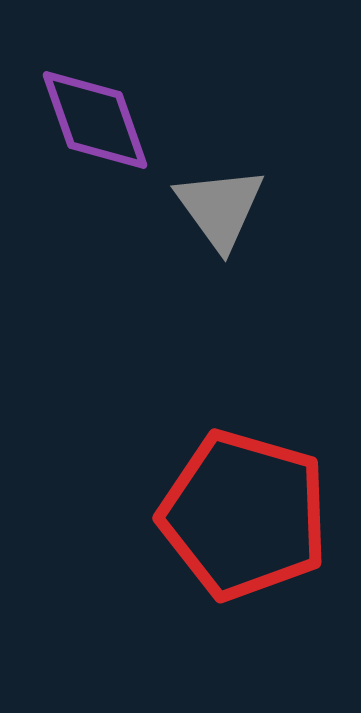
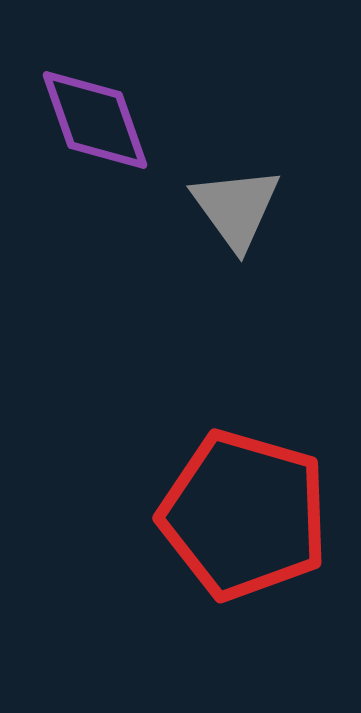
gray triangle: moved 16 px right
